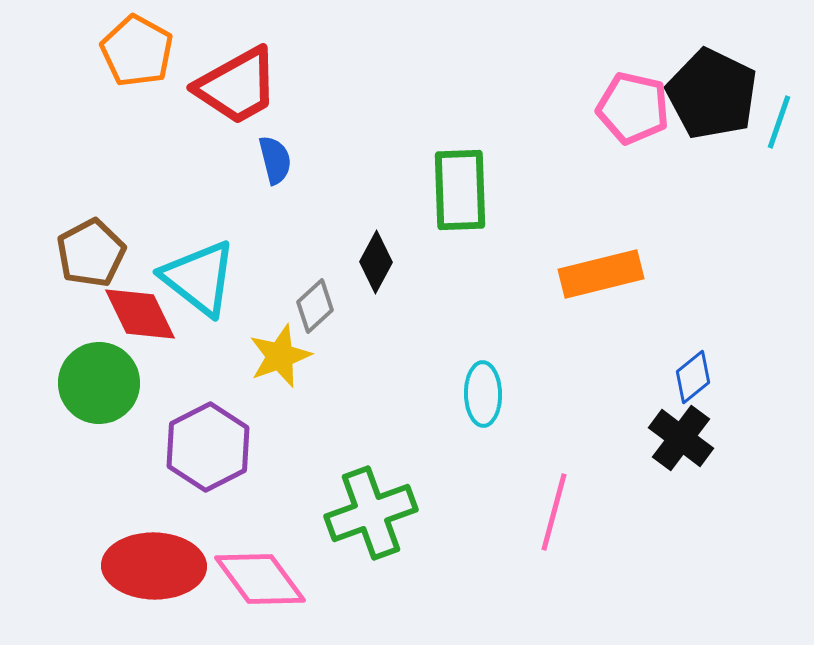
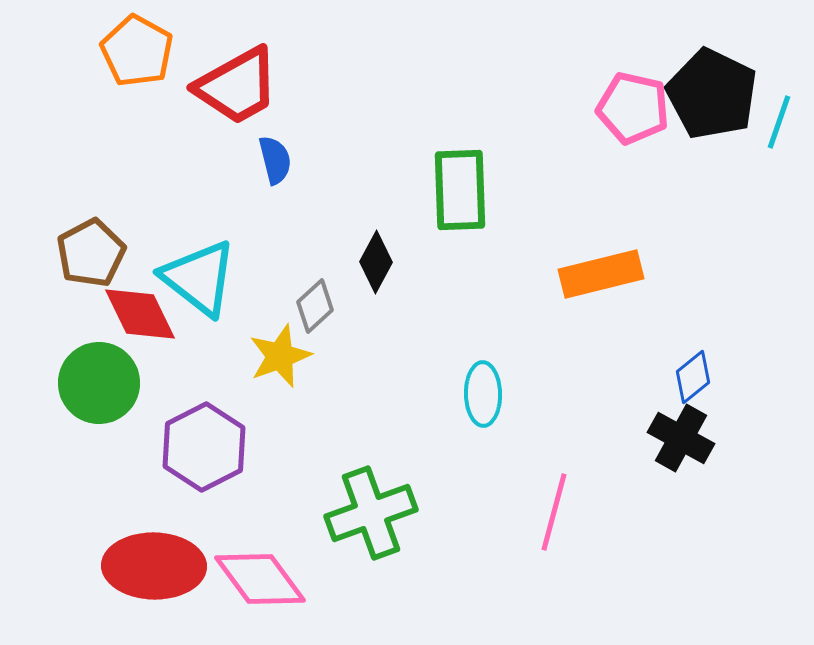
black cross: rotated 8 degrees counterclockwise
purple hexagon: moved 4 px left
